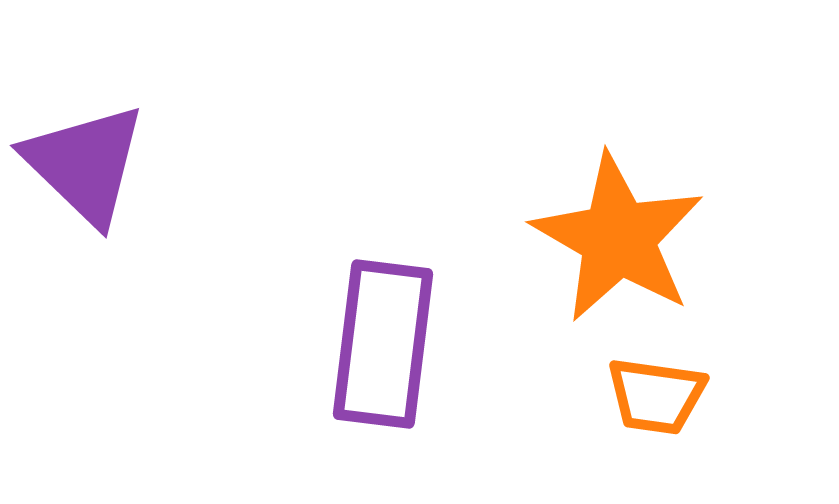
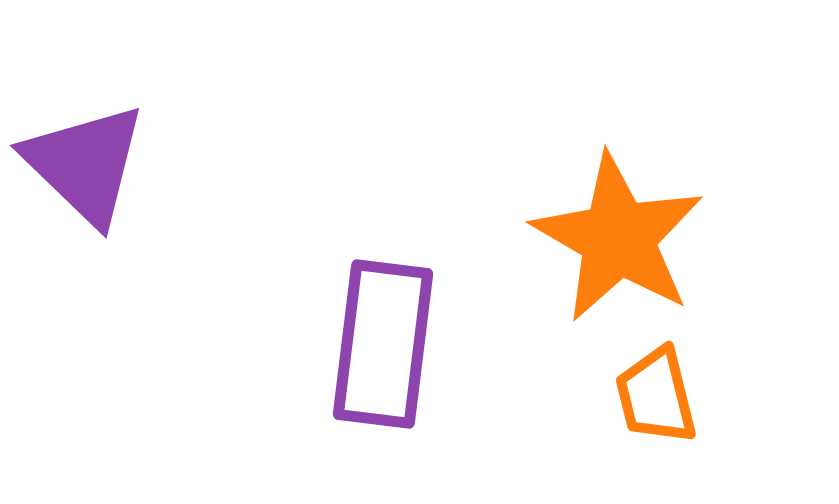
orange trapezoid: rotated 68 degrees clockwise
